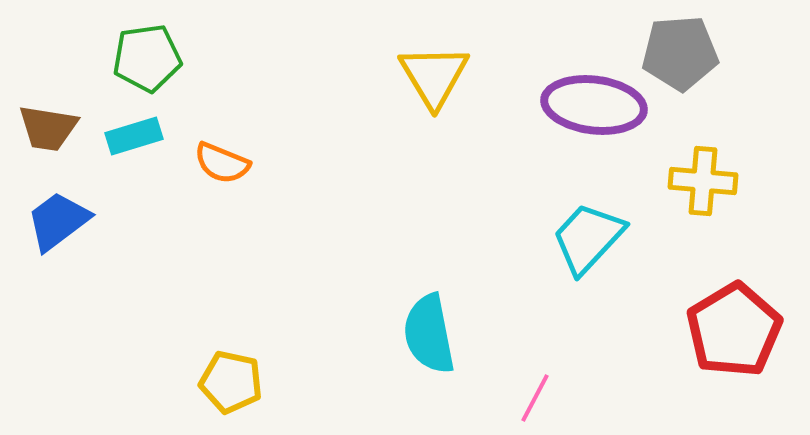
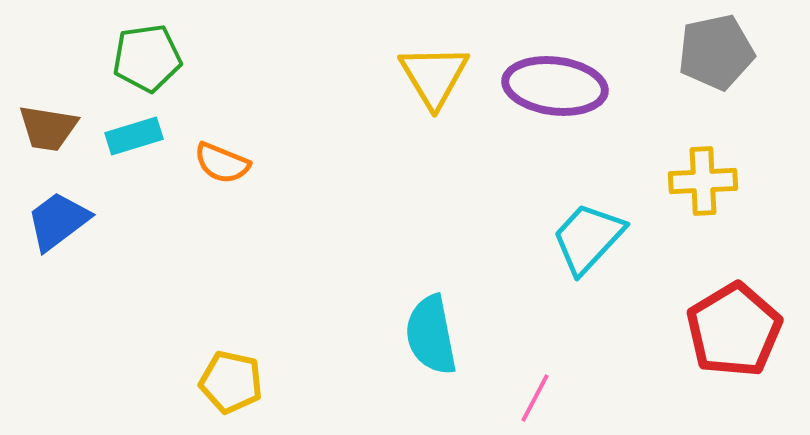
gray pentagon: moved 36 px right, 1 px up; rotated 8 degrees counterclockwise
purple ellipse: moved 39 px left, 19 px up
yellow cross: rotated 8 degrees counterclockwise
cyan semicircle: moved 2 px right, 1 px down
